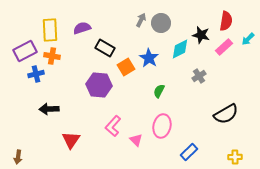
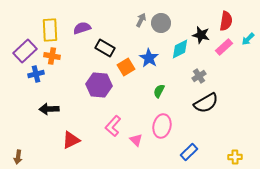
purple rectangle: rotated 15 degrees counterclockwise
black semicircle: moved 20 px left, 11 px up
red triangle: rotated 30 degrees clockwise
